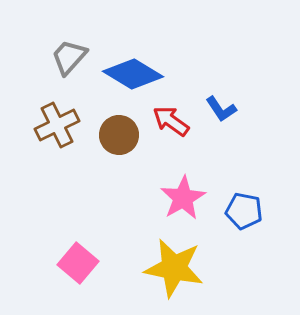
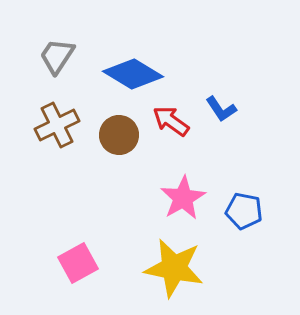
gray trapezoid: moved 12 px left, 1 px up; rotated 9 degrees counterclockwise
pink square: rotated 21 degrees clockwise
